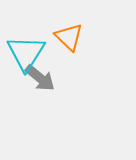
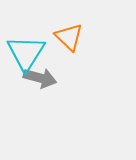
gray arrow: rotated 24 degrees counterclockwise
